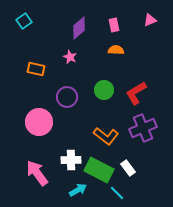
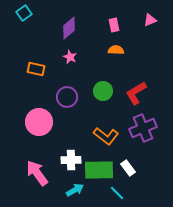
cyan square: moved 8 px up
purple diamond: moved 10 px left
green circle: moved 1 px left, 1 px down
green rectangle: rotated 28 degrees counterclockwise
cyan arrow: moved 3 px left
